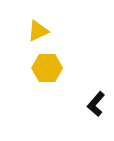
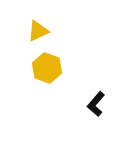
yellow hexagon: rotated 20 degrees clockwise
